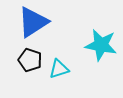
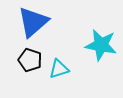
blue triangle: rotated 8 degrees counterclockwise
